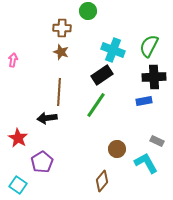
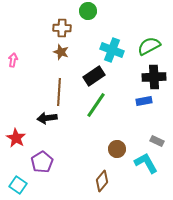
green semicircle: rotated 35 degrees clockwise
cyan cross: moved 1 px left
black rectangle: moved 8 px left, 1 px down
red star: moved 2 px left
